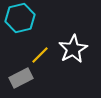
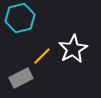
yellow line: moved 2 px right, 1 px down
